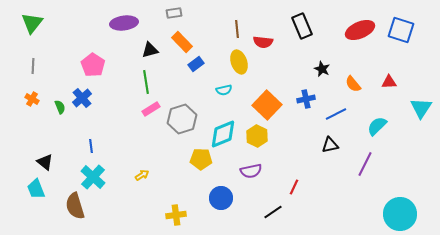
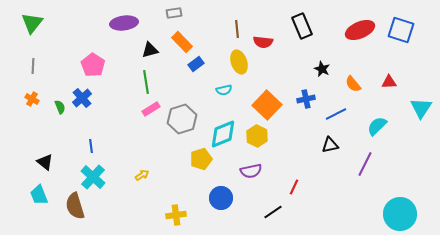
yellow pentagon at (201, 159): rotated 20 degrees counterclockwise
cyan trapezoid at (36, 189): moved 3 px right, 6 px down
